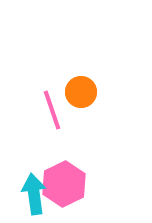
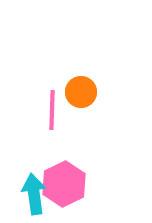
pink line: rotated 21 degrees clockwise
